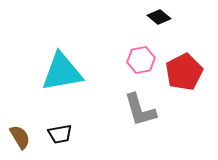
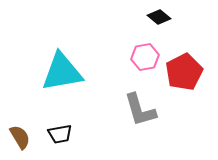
pink hexagon: moved 4 px right, 3 px up
